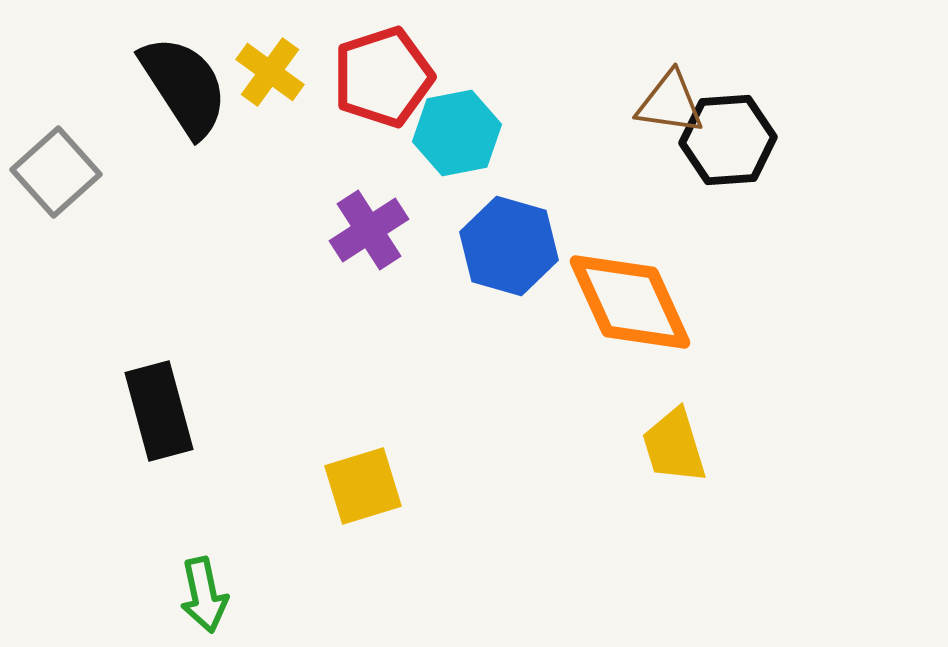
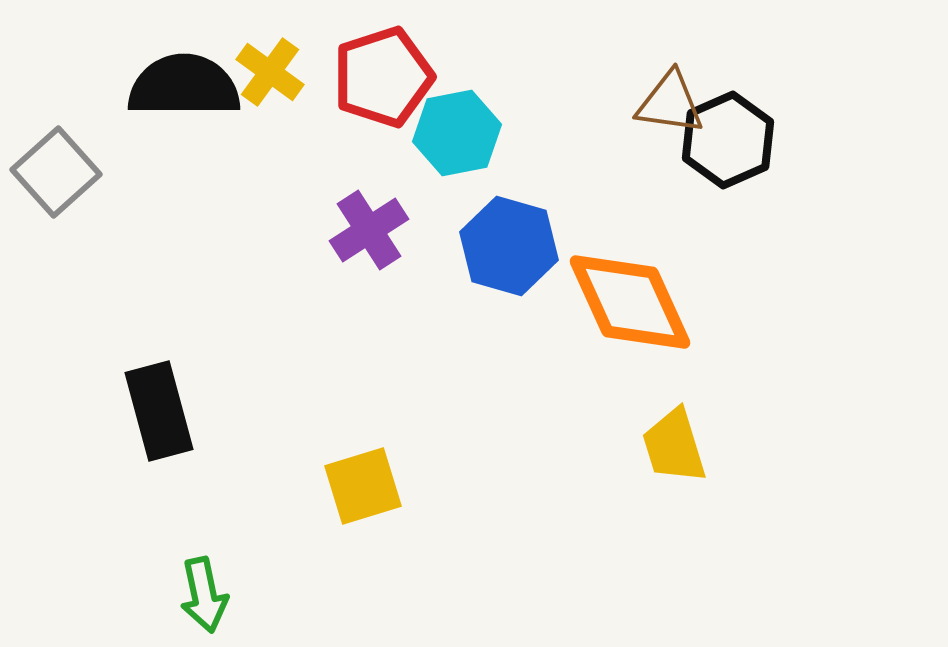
black semicircle: rotated 57 degrees counterclockwise
black hexagon: rotated 20 degrees counterclockwise
